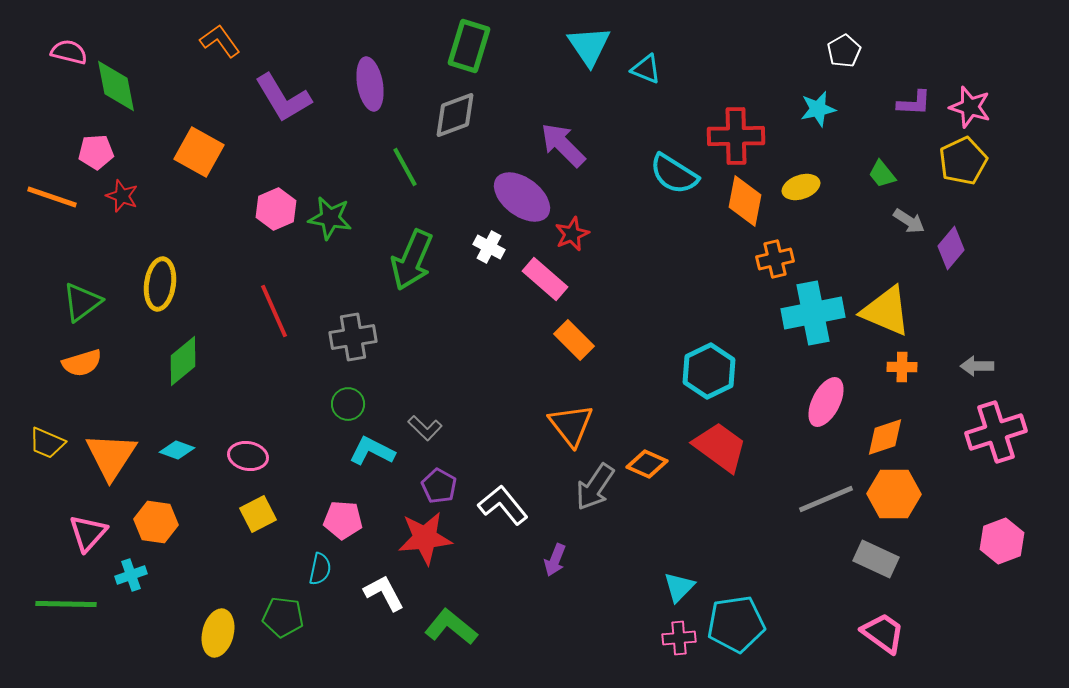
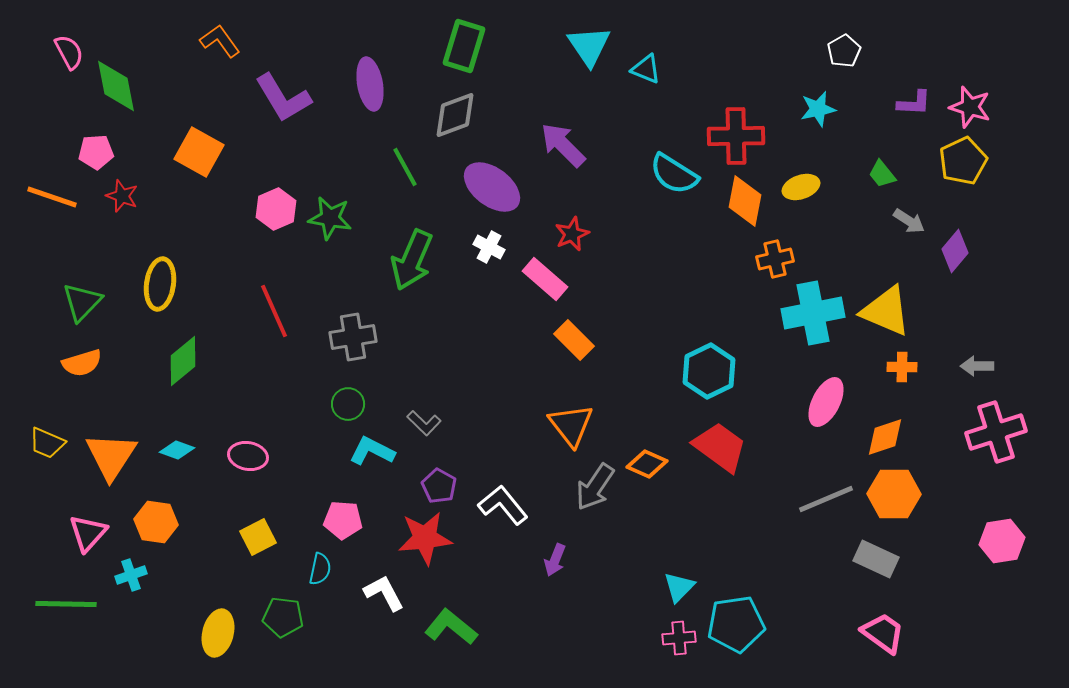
green rectangle at (469, 46): moved 5 px left
pink semicircle at (69, 52): rotated 48 degrees clockwise
purple ellipse at (522, 197): moved 30 px left, 10 px up
purple diamond at (951, 248): moved 4 px right, 3 px down
green triangle at (82, 302): rotated 9 degrees counterclockwise
gray L-shape at (425, 428): moved 1 px left, 5 px up
yellow square at (258, 514): moved 23 px down
pink hexagon at (1002, 541): rotated 12 degrees clockwise
